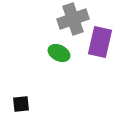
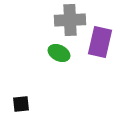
gray cross: moved 3 px left, 1 px down; rotated 16 degrees clockwise
